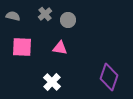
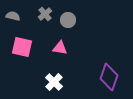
pink square: rotated 10 degrees clockwise
white cross: moved 2 px right
